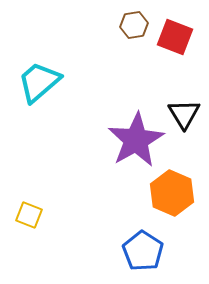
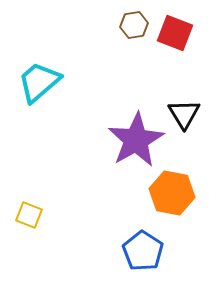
red square: moved 4 px up
orange hexagon: rotated 12 degrees counterclockwise
